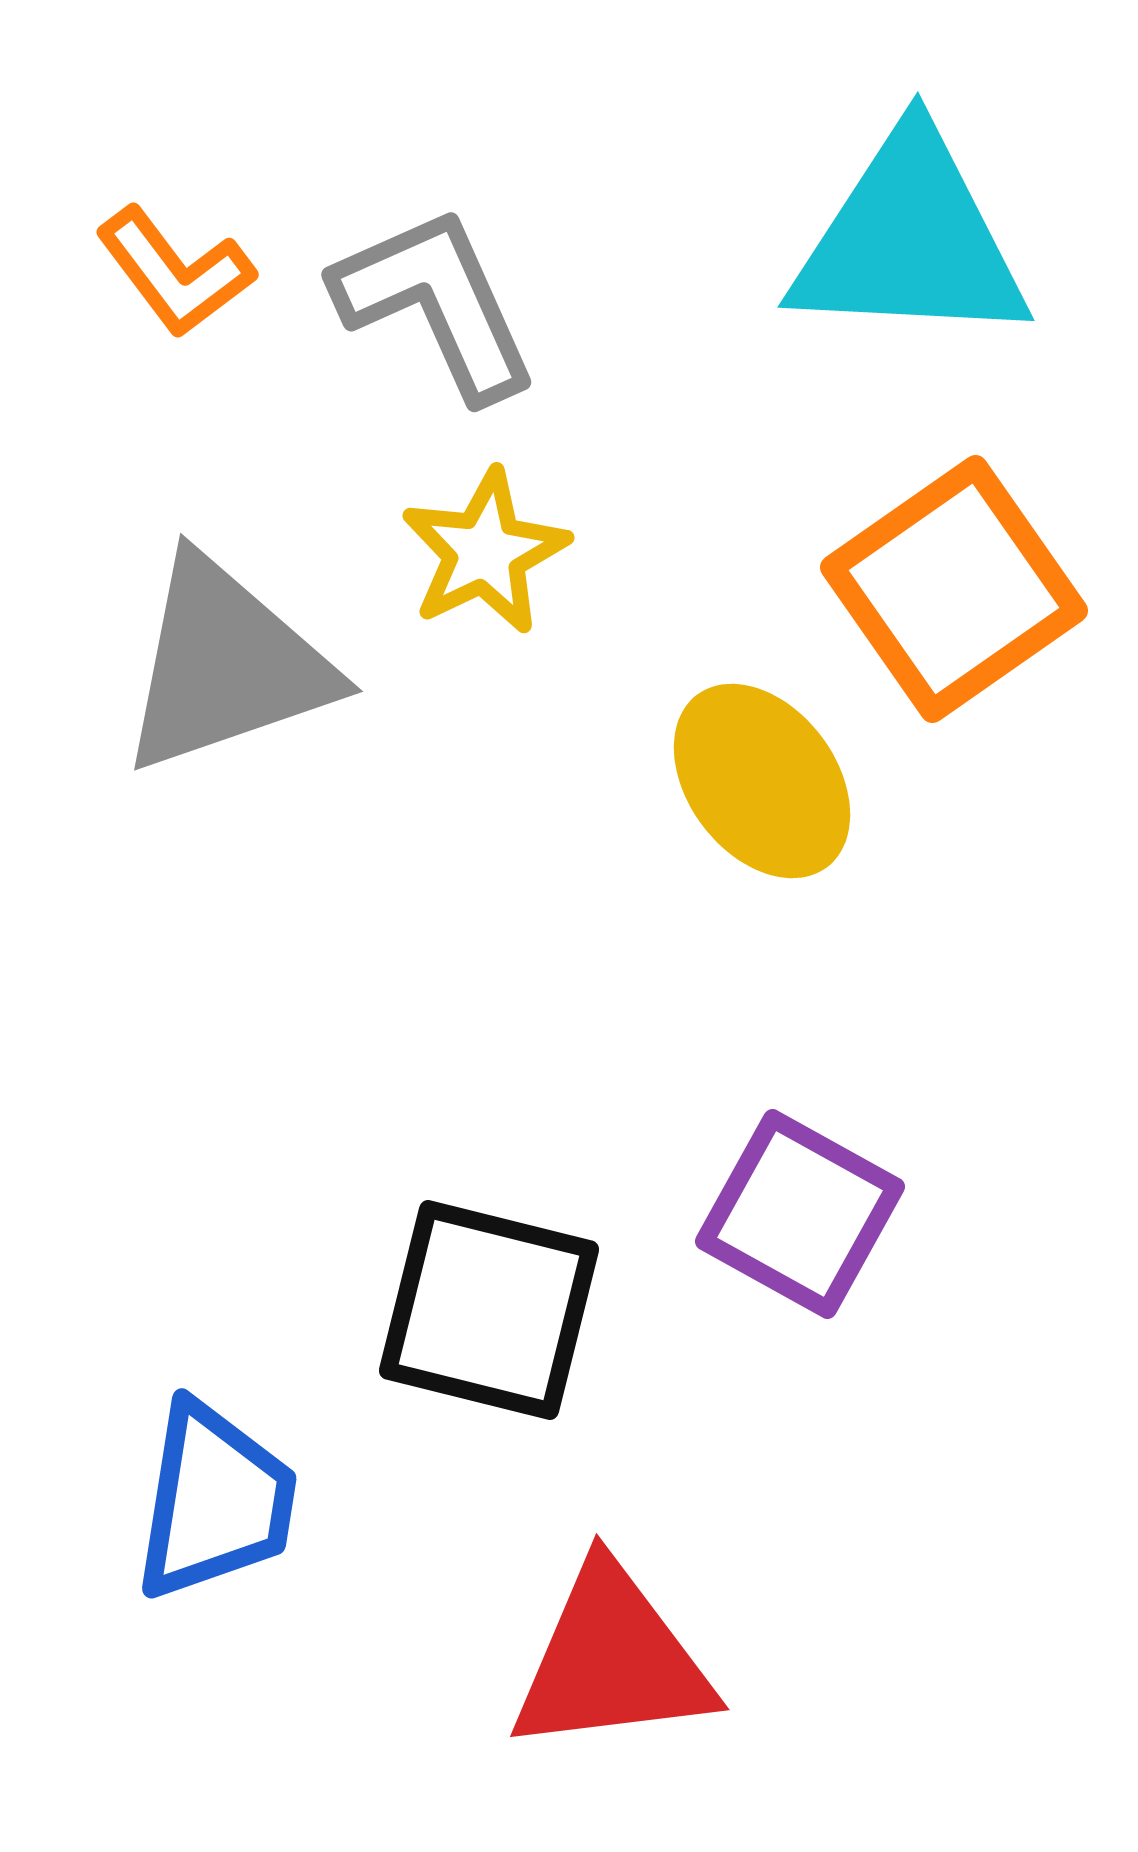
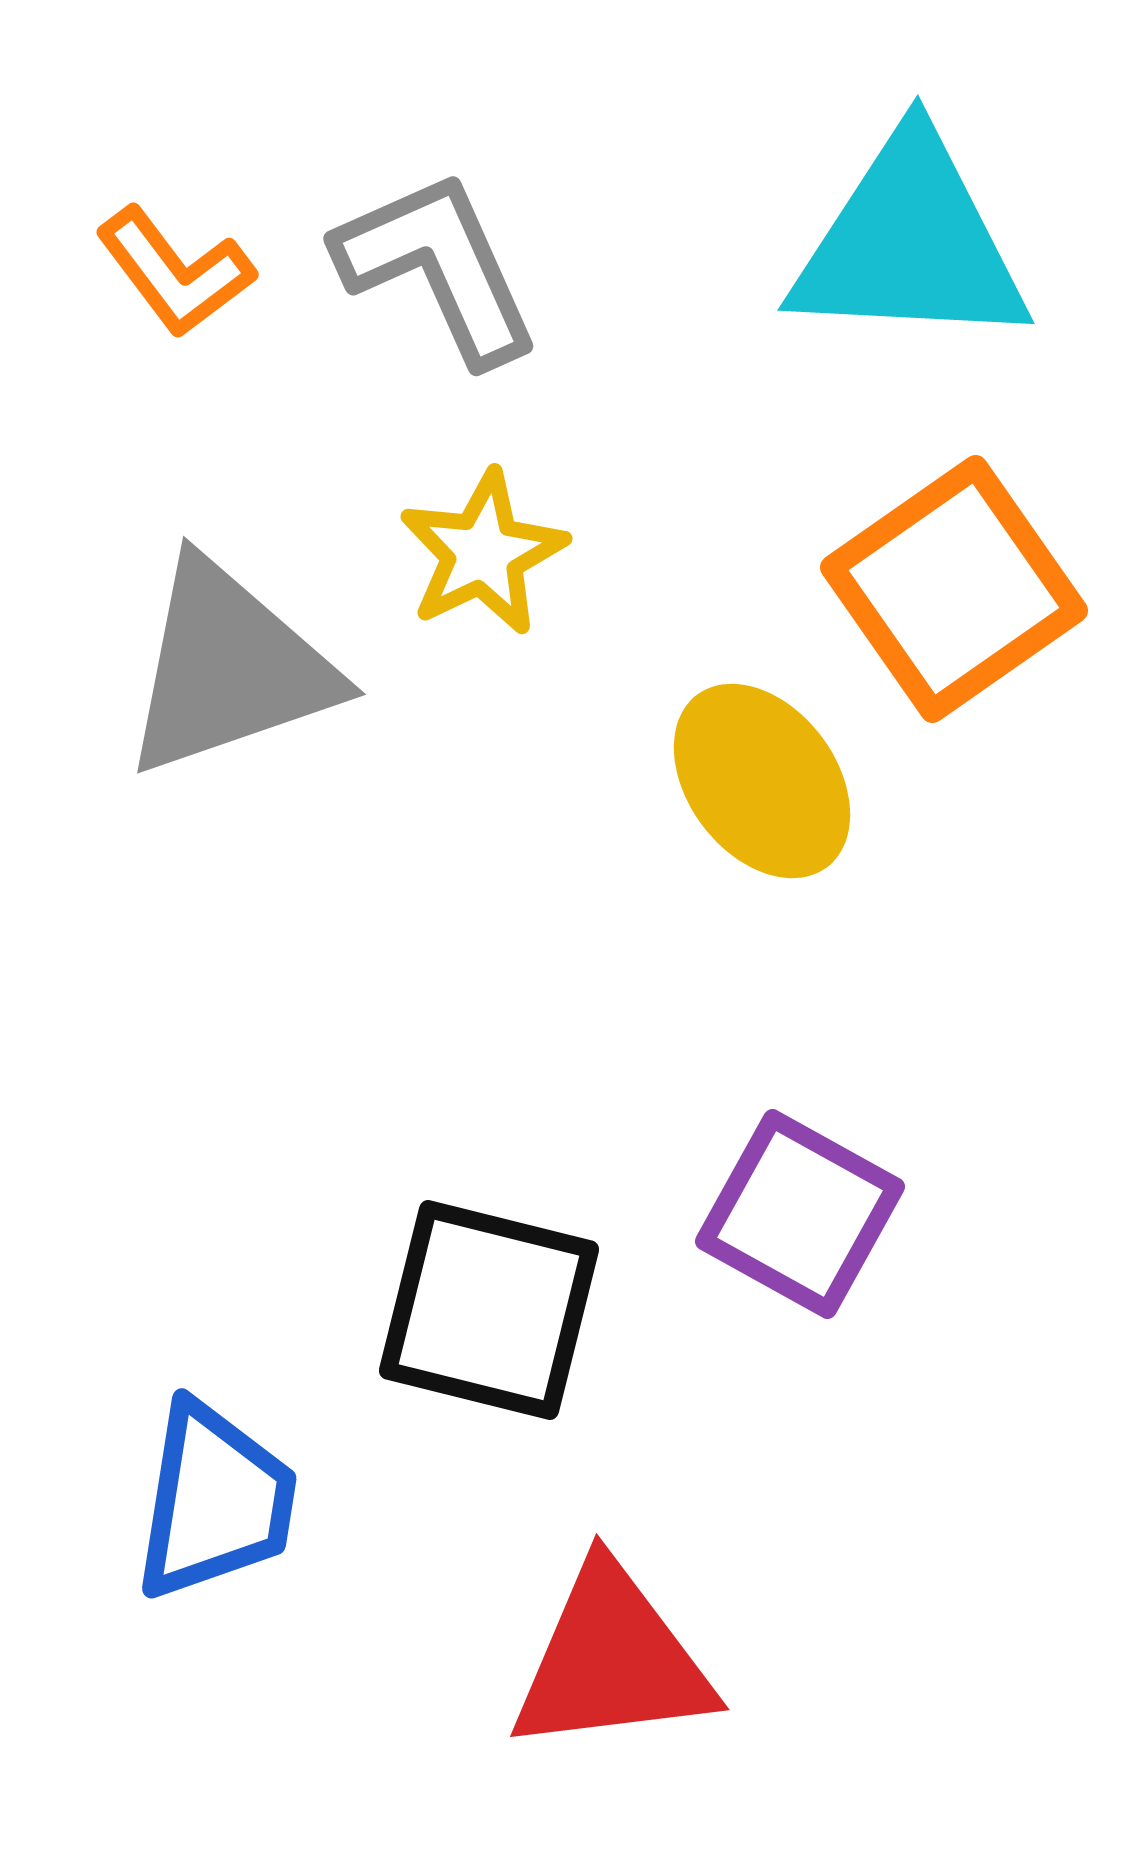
cyan triangle: moved 3 px down
gray L-shape: moved 2 px right, 36 px up
yellow star: moved 2 px left, 1 px down
gray triangle: moved 3 px right, 3 px down
